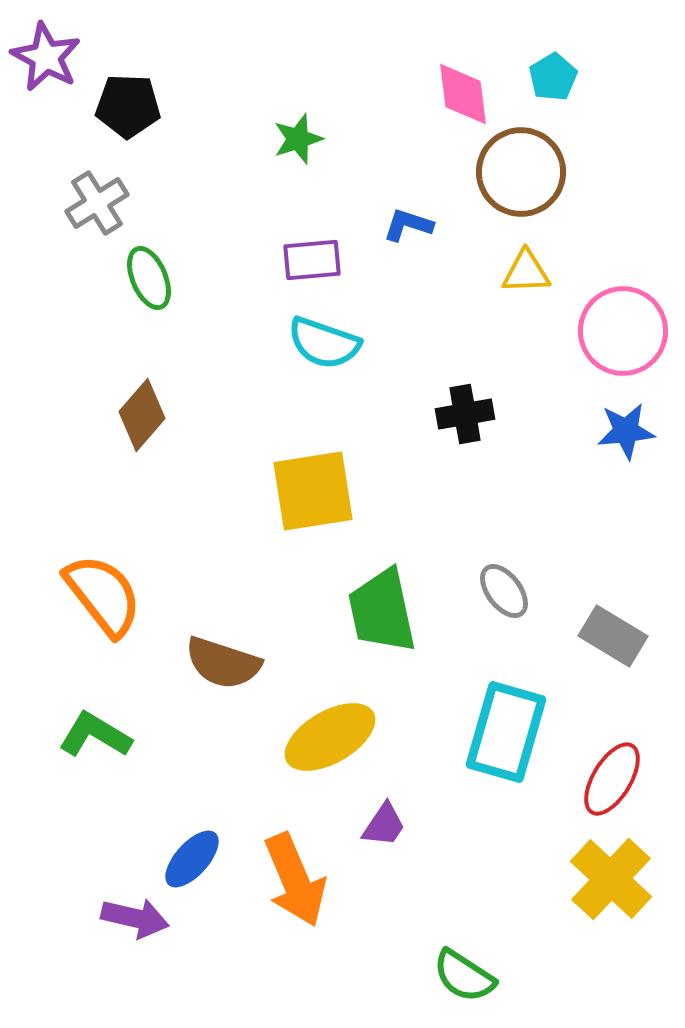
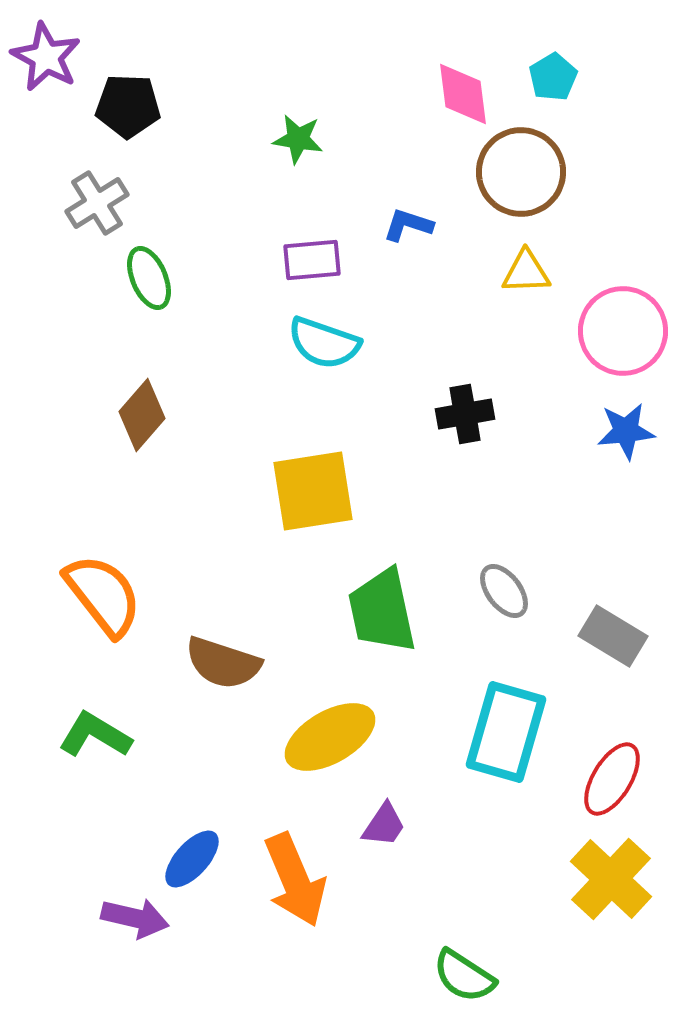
green star: rotated 27 degrees clockwise
